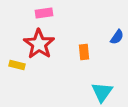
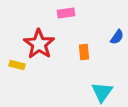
pink rectangle: moved 22 px right
